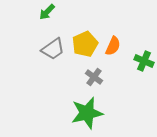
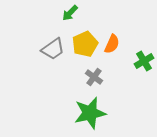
green arrow: moved 23 px right, 1 px down
orange semicircle: moved 1 px left, 2 px up
green cross: rotated 36 degrees clockwise
green star: moved 3 px right
